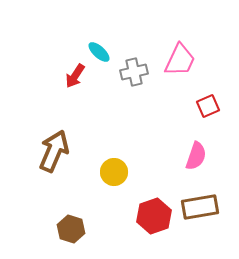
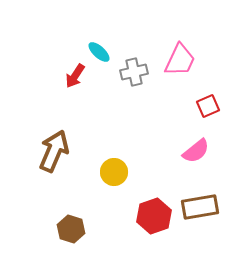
pink semicircle: moved 5 px up; rotated 32 degrees clockwise
